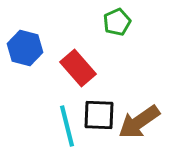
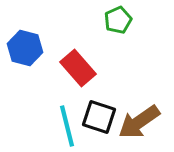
green pentagon: moved 1 px right, 2 px up
black square: moved 2 px down; rotated 16 degrees clockwise
